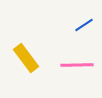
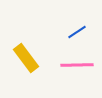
blue line: moved 7 px left, 7 px down
